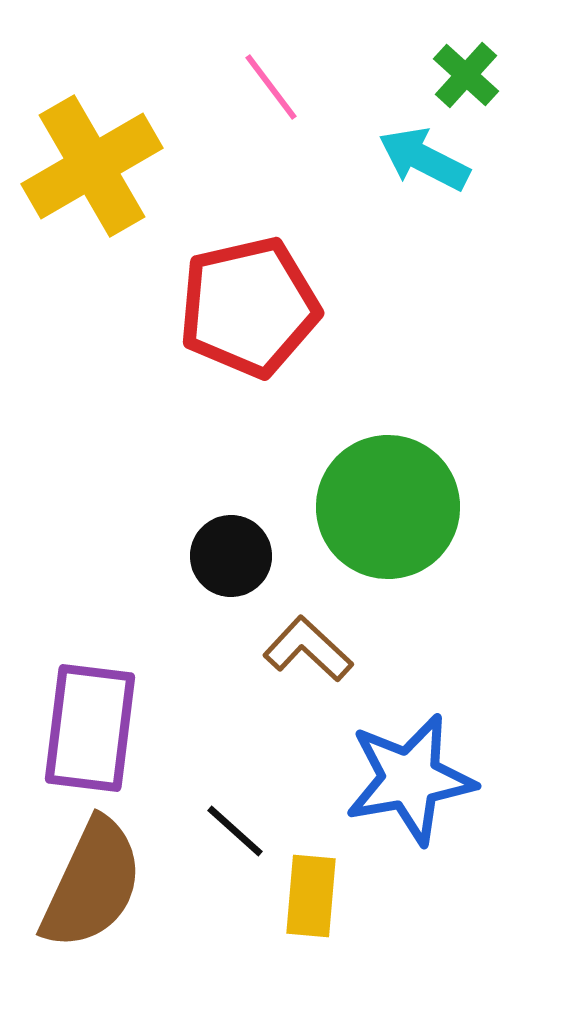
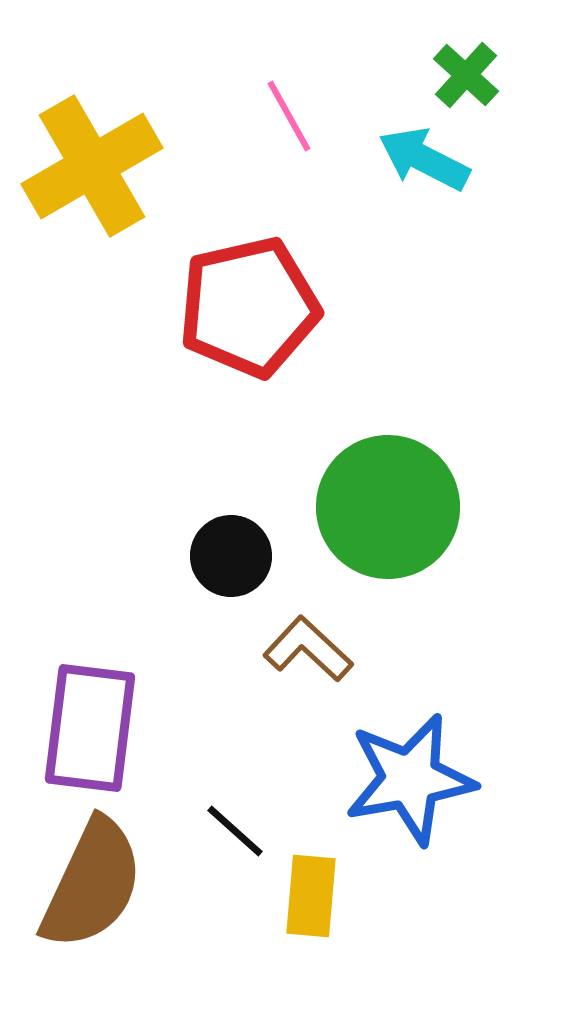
pink line: moved 18 px right, 29 px down; rotated 8 degrees clockwise
